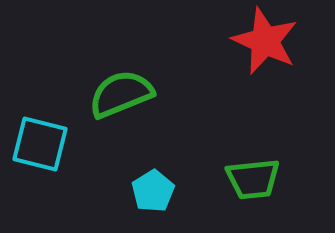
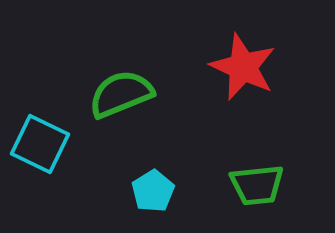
red star: moved 22 px left, 26 px down
cyan square: rotated 12 degrees clockwise
green trapezoid: moved 4 px right, 6 px down
